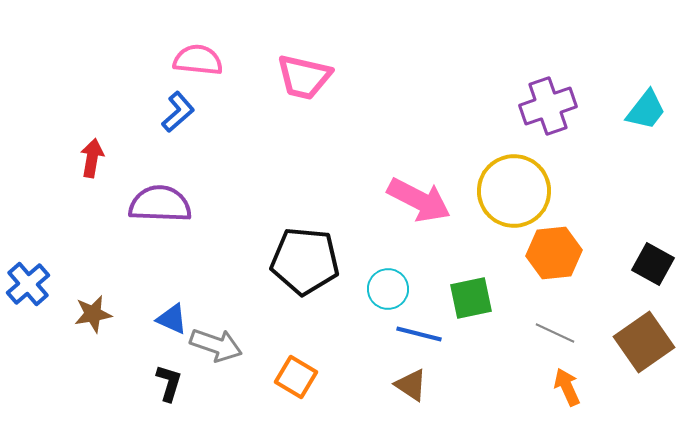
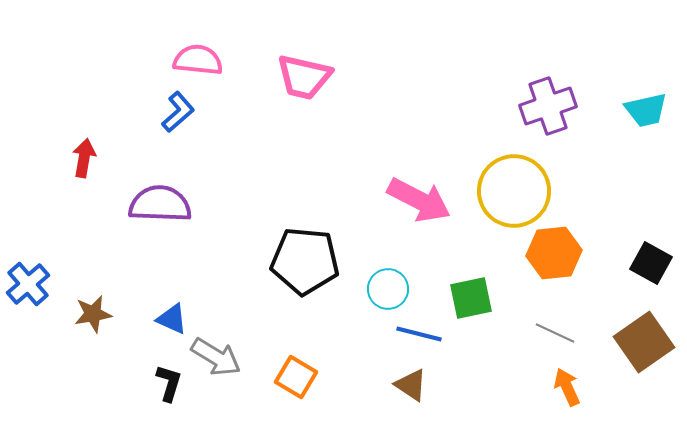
cyan trapezoid: rotated 39 degrees clockwise
red arrow: moved 8 px left
black square: moved 2 px left, 1 px up
gray arrow: moved 12 px down; rotated 12 degrees clockwise
